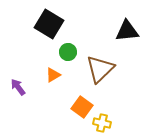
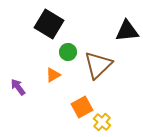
brown triangle: moved 2 px left, 4 px up
orange square: rotated 25 degrees clockwise
yellow cross: moved 1 px up; rotated 30 degrees clockwise
